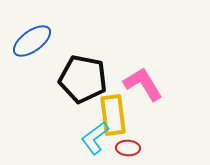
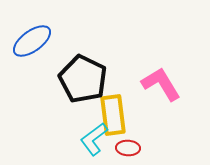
black pentagon: rotated 15 degrees clockwise
pink L-shape: moved 18 px right
cyan L-shape: moved 1 px left, 1 px down
